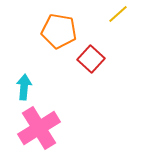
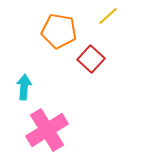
yellow line: moved 10 px left, 2 px down
pink cross: moved 8 px right, 2 px down
